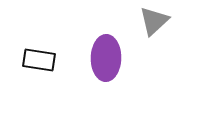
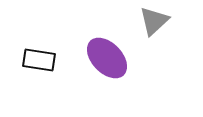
purple ellipse: moved 1 px right; rotated 45 degrees counterclockwise
